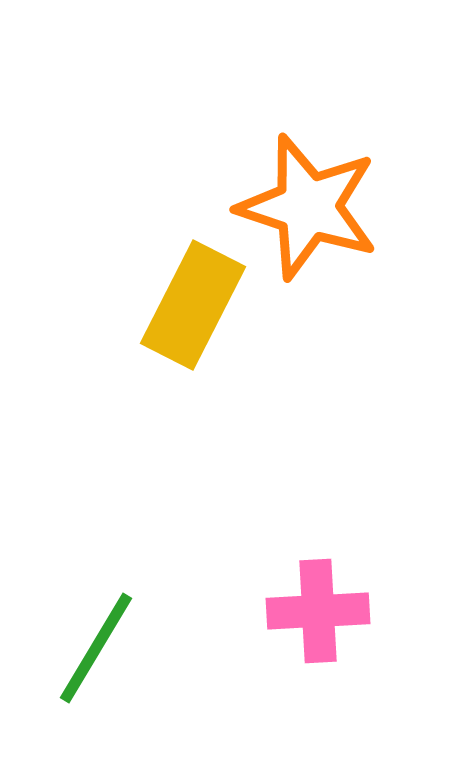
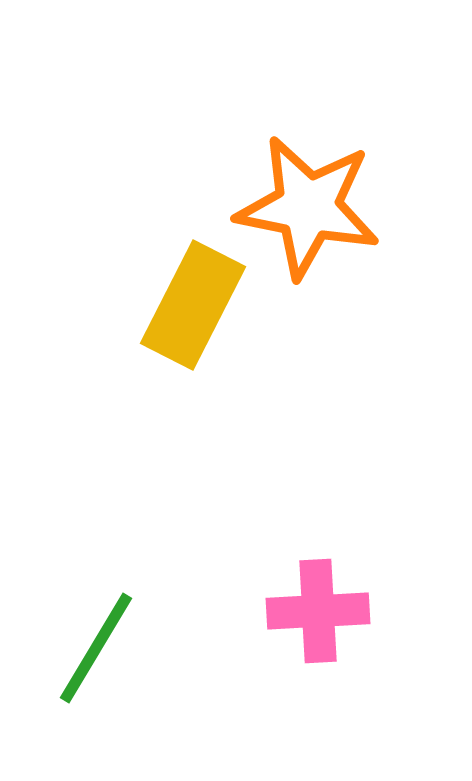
orange star: rotated 7 degrees counterclockwise
